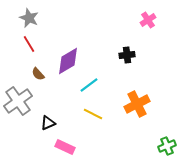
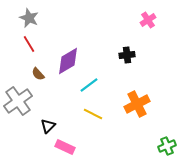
black triangle: moved 3 px down; rotated 21 degrees counterclockwise
